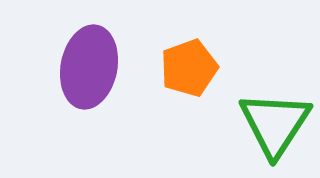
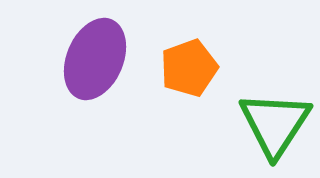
purple ellipse: moved 6 px right, 8 px up; rotated 12 degrees clockwise
